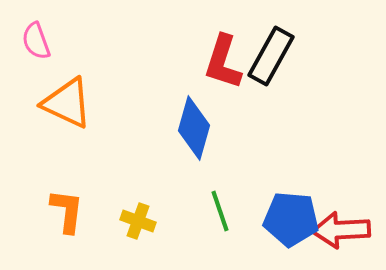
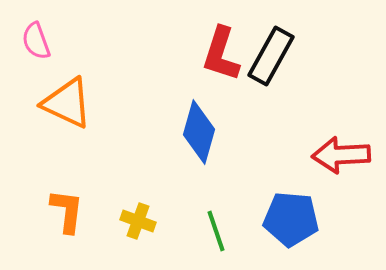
red L-shape: moved 2 px left, 8 px up
blue diamond: moved 5 px right, 4 px down
green line: moved 4 px left, 20 px down
red arrow: moved 75 px up
